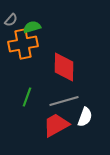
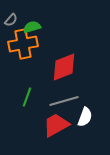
red diamond: rotated 68 degrees clockwise
